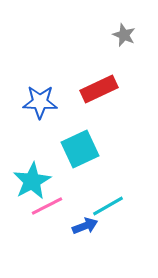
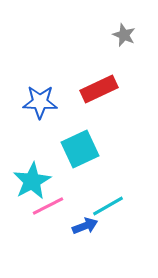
pink line: moved 1 px right
